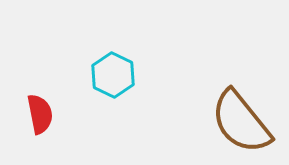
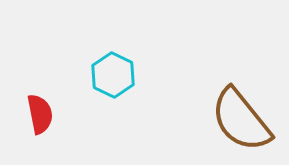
brown semicircle: moved 2 px up
